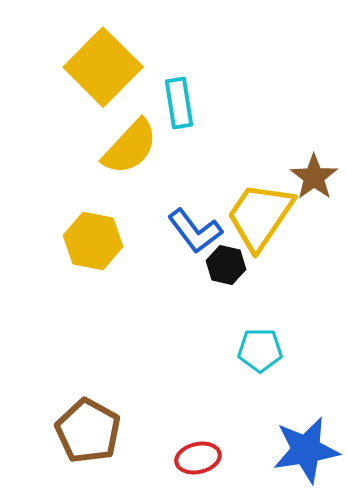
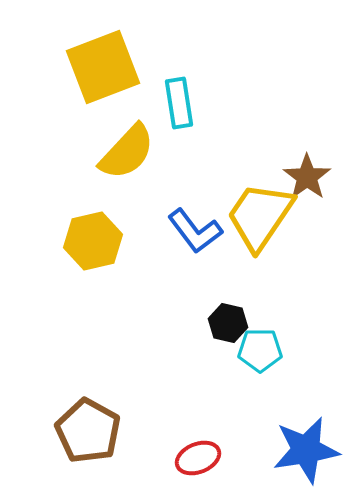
yellow square: rotated 24 degrees clockwise
yellow semicircle: moved 3 px left, 5 px down
brown star: moved 7 px left
yellow hexagon: rotated 24 degrees counterclockwise
black hexagon: moved 2 px right, 58 px down
red ellipse: rotated 9 degrees counterclockwise
